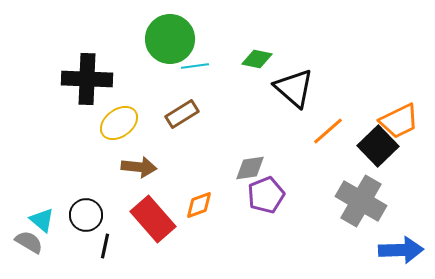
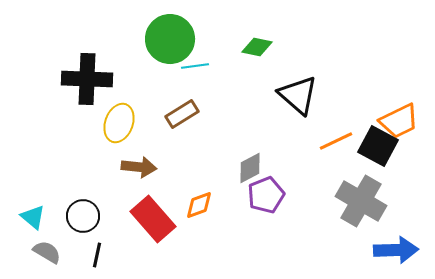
green diamond: moved 12 px up
black triangle: moved 4 px right, 7 px down
yellow ellipse: rotated 33 degrees counterclockwise
orange line: moved 8 px right, 10 px down; rotated 16 degrees clockwise
black square: rotated 18 degrees counterclockwise
gray diamond: rotated 20 degrees counterclockwise
black circle: moved 3 px left, 1 px down
cyan triangle: moved 9 px left, 3 px up
gray semicircle: moved 18 px right, 10 px down
black line: moved 8 px left, 9 px down
blue arrow: moved 5 px left
